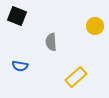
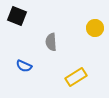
yellow circle: moved 2 px down
blue semicircle: moved 4 px right; rotated 14 degrees clockwise
yellow rectangle: rotated 10 degrees clockwise
